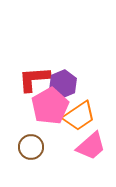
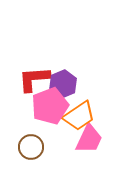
pink pentagon: rotated 9 degrees clockwise
pink trapezoid: moved 2 px left, 7 px up; rotated 24 degrees counterclockwise
